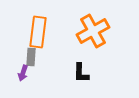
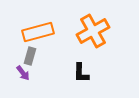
orange rectangle: rotated 68 degrees clockwise
gray rectangle: moved 1 px left, 1 px up; rotated 12 degrees clockwise
purple arrow: rotated 56 degrees counterclockwise
